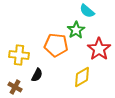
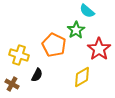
orange pentagon: moved 2 px left; rotated 20 degrees clockwise
yellow cross: rotated 12 degrees clockwise
brown cross: moved 3 px left, 3 px up
